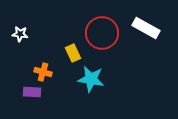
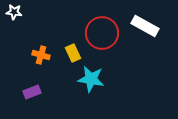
white rectangle: moved 1 px left, 2 px up
white star: moved 6 px left, 22 px up
orange cross: moved 2 px left, 17 px up
purple rectangle: rotated 24 degrees counterclockwise
